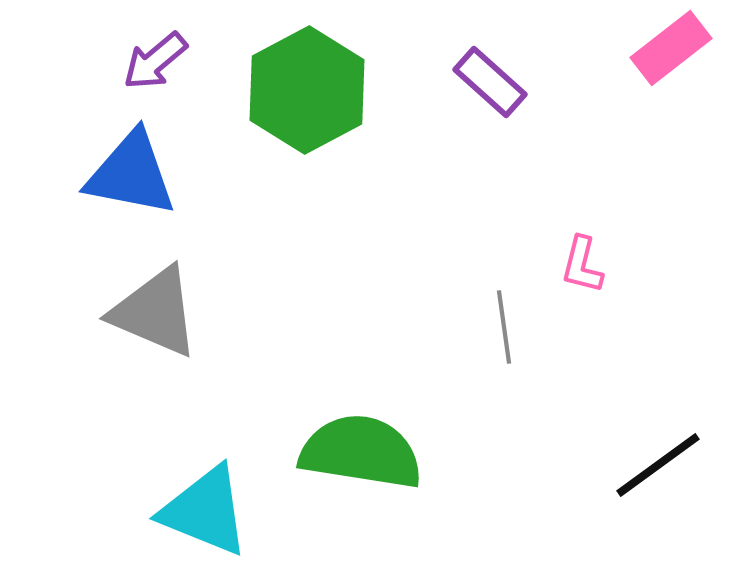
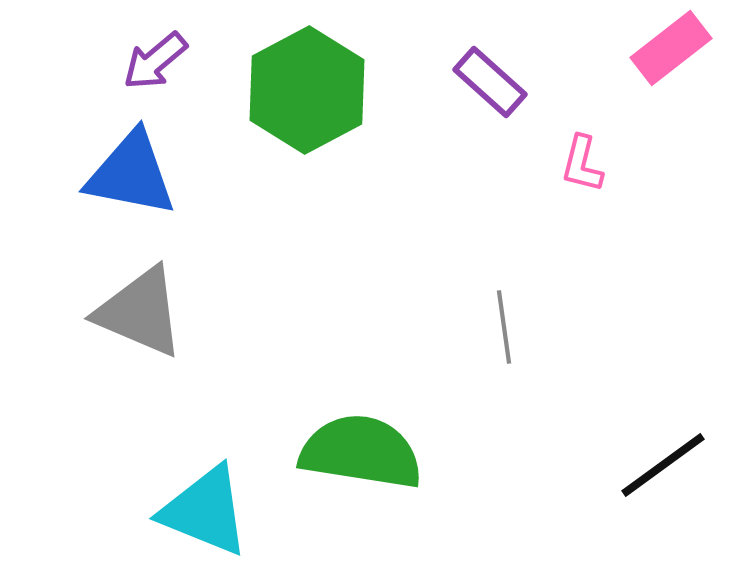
pink L-shape: moved 101 px up
gray triangle: moved 15 px left
black line: moved 5 px right
